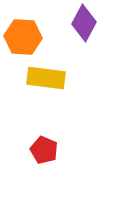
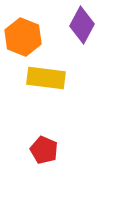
purple diamond: moved 2 px left, 2 px down
orange hexagon: rotated 18 degrees clockwise
